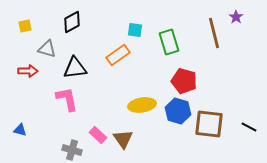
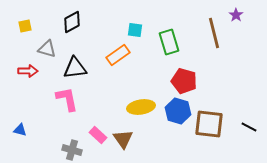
purple star: moved 2 px up
yellow ellipse: moved 1 px left, 2 px down
